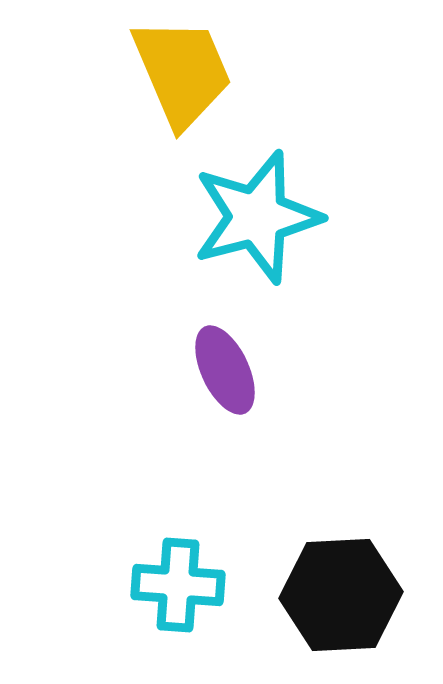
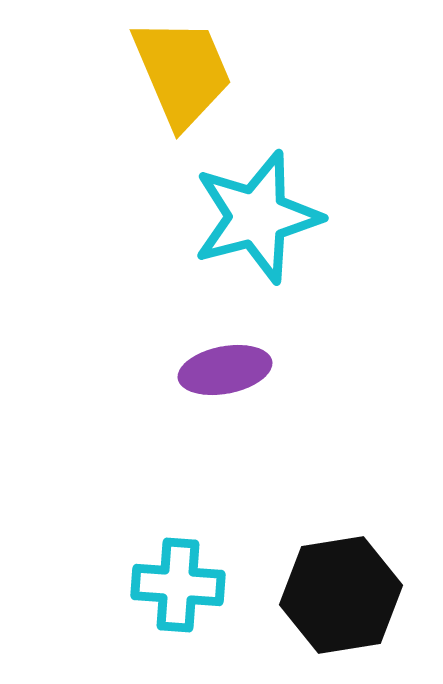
purple ellipse: rotated 76 degrees counterclockwise
black hexagon: rotated 6 degrees counterclockwise
